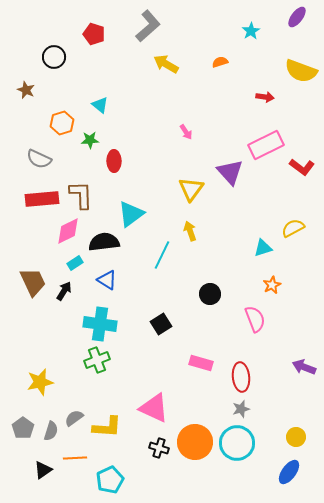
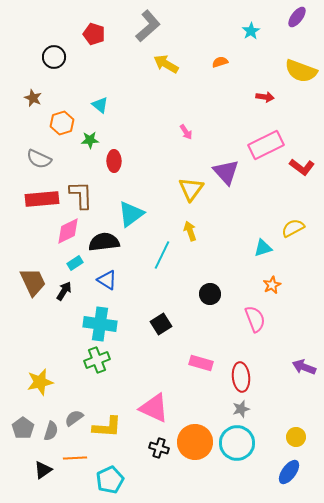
brown star at (26, 90): moved 7 px right, 8 px down
purple triangle at (230, 172): moved 4 px left
